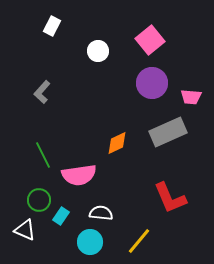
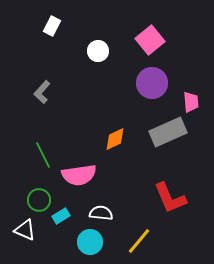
pink trapezoid: moved 5 px down; rotated 100 degrees counterclockwise
orange diamond: moved 2 px left, 4 px up
cyan rectangle: rotated 24 degrees clockwise
